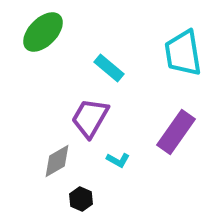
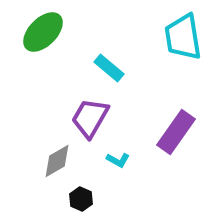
cyan trapezoid: moved 16 px up
